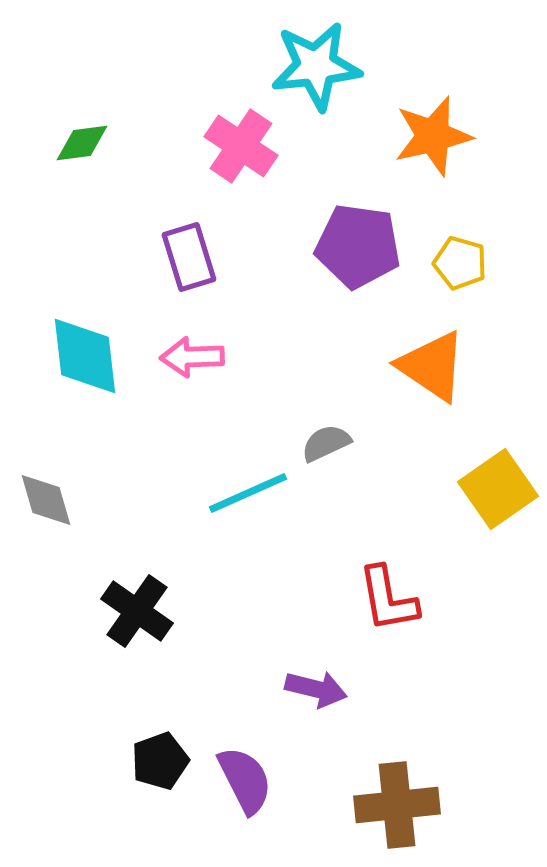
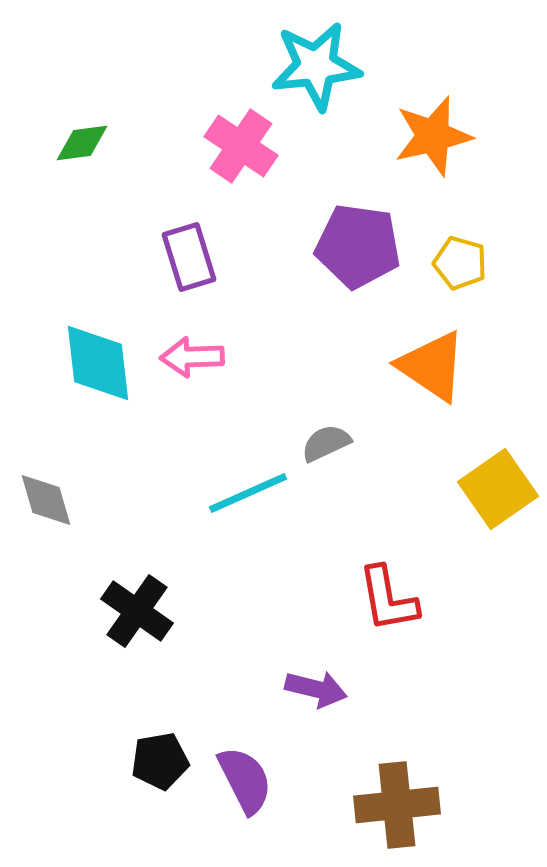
cyan diamond: moved 13 px right, 7 px down
black pentagon: rotated 10 degrees clockwise
